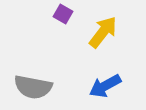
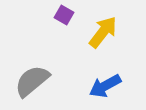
purple square: moved 1 px right, 1 px down
gray semicircle: moved 1 px left, 6 px up; rotated 129 degrees clockwise
